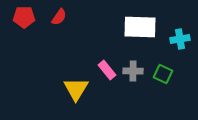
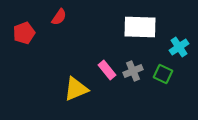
red pentagon: moved 16 px down; rotated 20 degrees counterclockwise
cyan cross: moved 1 px left, 8 px down; rotated 24 degrees counterclockwise
gray cross: rotated 24 degrees counterclockwise
yellow triangle: rotated 36 degrees clockwise
